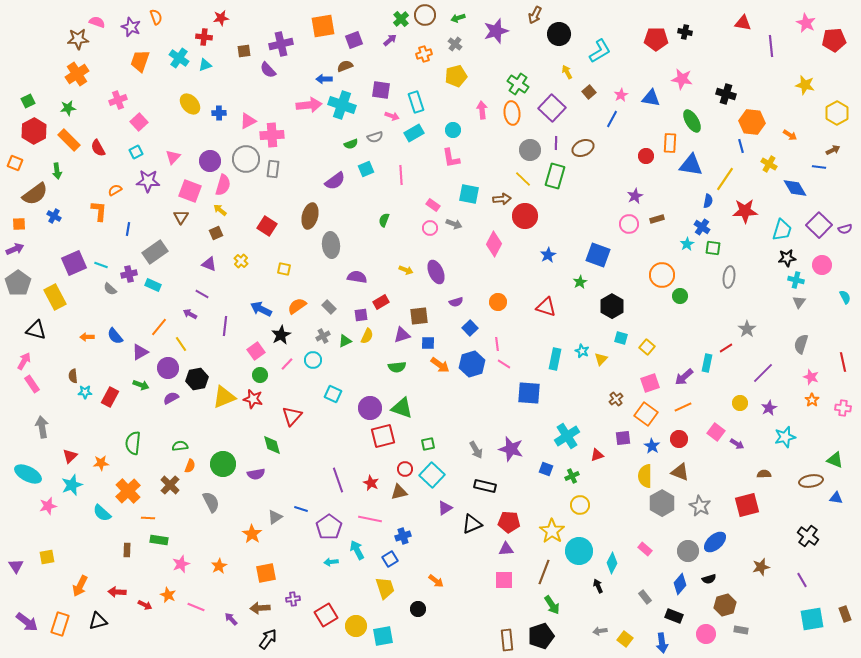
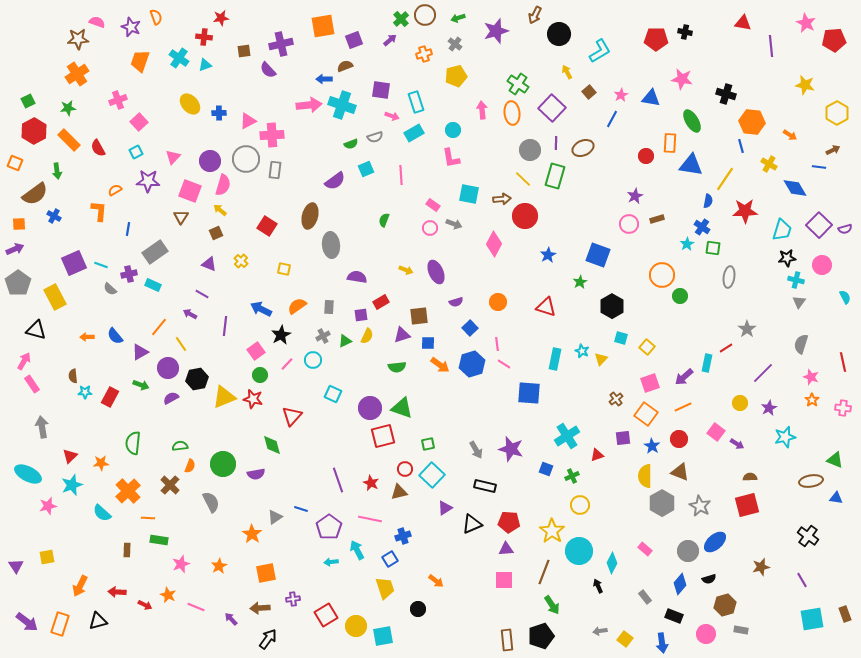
gray rectangle at (273, 169): moved 2 px right, 1 px down
gray rectangle at (329, 307): rotated 48 degrees clockwise
brown semicircle at (764, 474): moved 14 px left, 3 px down
